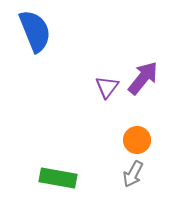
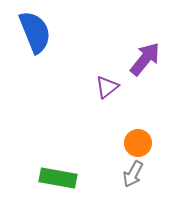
blue semicircle: moved 1 px down
purple arrow: moved 2 px right, 19 px up
purple triangle: rotated 15 degrees clockwise
orange circle: moved 1 px right, 3 px down
